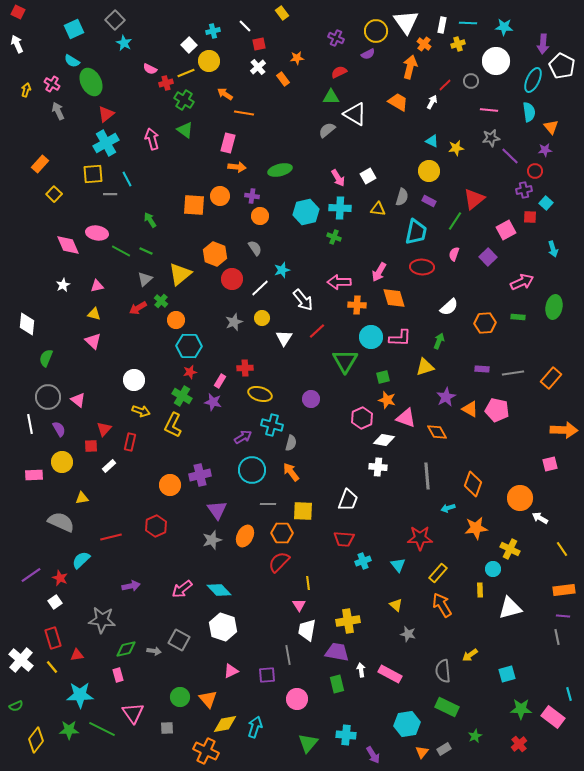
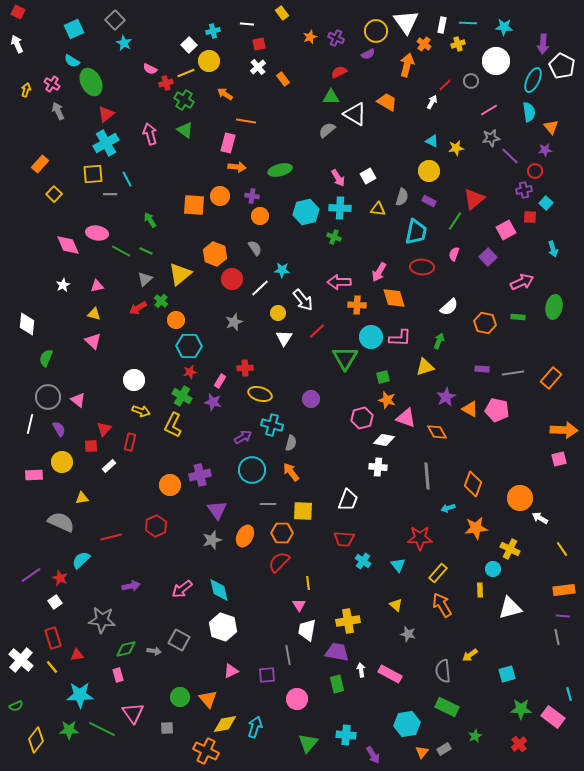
white line at (245, 26): moved 2 px right, 2 px up; rotated 40 degrees counterclockwise
orange star at (297, 58): moved 13 px right, 21 px up; rotated 16 degrees counterclockwise
orange arrow at (410, 67): moved 3 px left, 2 px up
orange trapezoid at (398, 102): moved 11 px left
pink line at (489, 110): rotated 36 degrees counterclockwise
orange line at (244, 113): moved 2 px right, 8 px down
pink arrow at (152, 139): moved 2 px left, 5 px up
cyan star at (282, 270): rotated 21 degrees clockwise
yellow circle at (262, 318): moved 16 px right, 5 px up
orange hexagon at (485, 323): rotated 15 degrees clockwise
green triangle at (345, 361): moved 3 px up
pink hexagon at (362, 418): rotated 10 degrees clockwise
white line at (30, 424): rotated 24 degrees clockwise
pink square at (550, 464): moved 9 px right, 5 px up
cyan cross at (363, 561): rotated 35 degrees counterclockwise
cyan diamond at (219, 590): rotated 30 degrees clockwise
